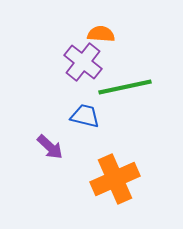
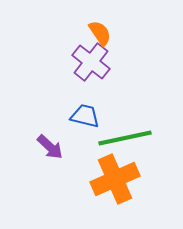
orange semicircle: moved 1 px left, 1 px up; rotated 52 degrees clockwise
purple cross: moved 8 px right
green line: moved 51 px down
